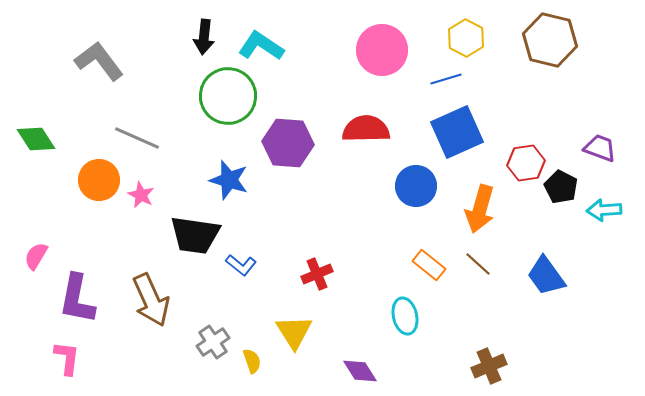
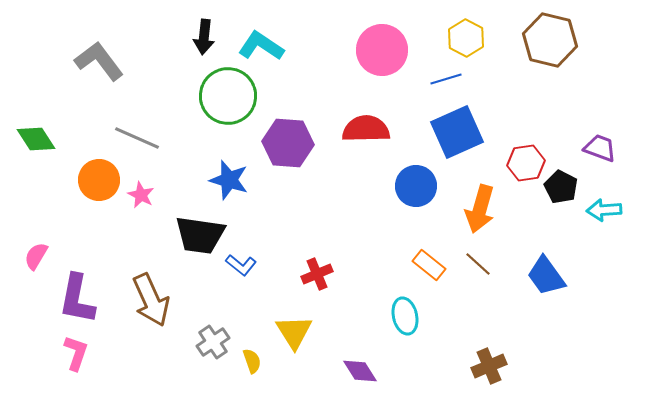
black trapezoid: moved 5 px right
pink L-shape: moved 9 px right, 5 px up; rotated 12 degrees clockwise
